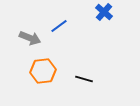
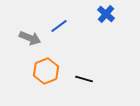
blue cross: moved 2 px right, 2 px down
orange hexagon: moved 3 px right; rotated 15 degrees counterclockwise
